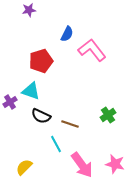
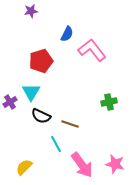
purple star: moved 2 px right, 1 px down
cyan triangle: moved 1 px down; rotated 42 degrees clockwise
green cross: moved 1 px right, 13 px up; rotated 21 degrees clockwise
